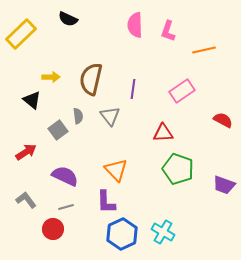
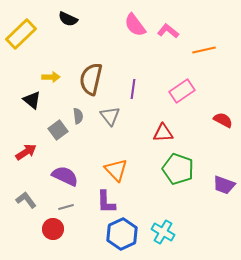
pink semicircle: rotated 35 degrees counterclockwise
pink L-shape: rotated 110 degrees clockwise
